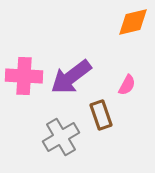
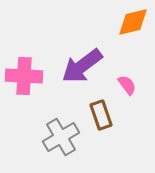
purple arrow: moved 11 px right, 11 px up
pink semicircle: rotated 65 degrees counterclockwise
